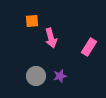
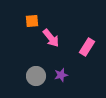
pink arrow: rotated 24 degrees counterclockwise
pink rectangle: moved 2 px left
purple star: moved 1 px right, 1 px up
